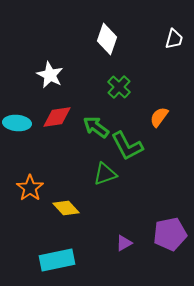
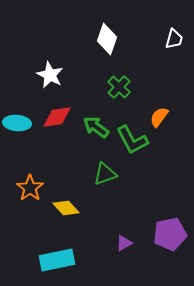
green L-shape: moved 5 px right, 6 px up
